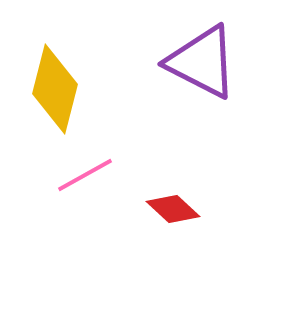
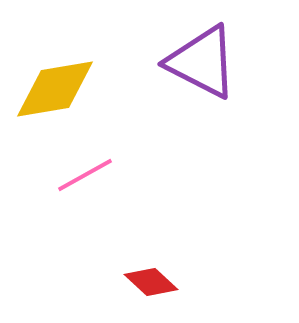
yellow diamond: rotated 66 degrees clockwise
red diamond: moved 22 px left, 73 px down
